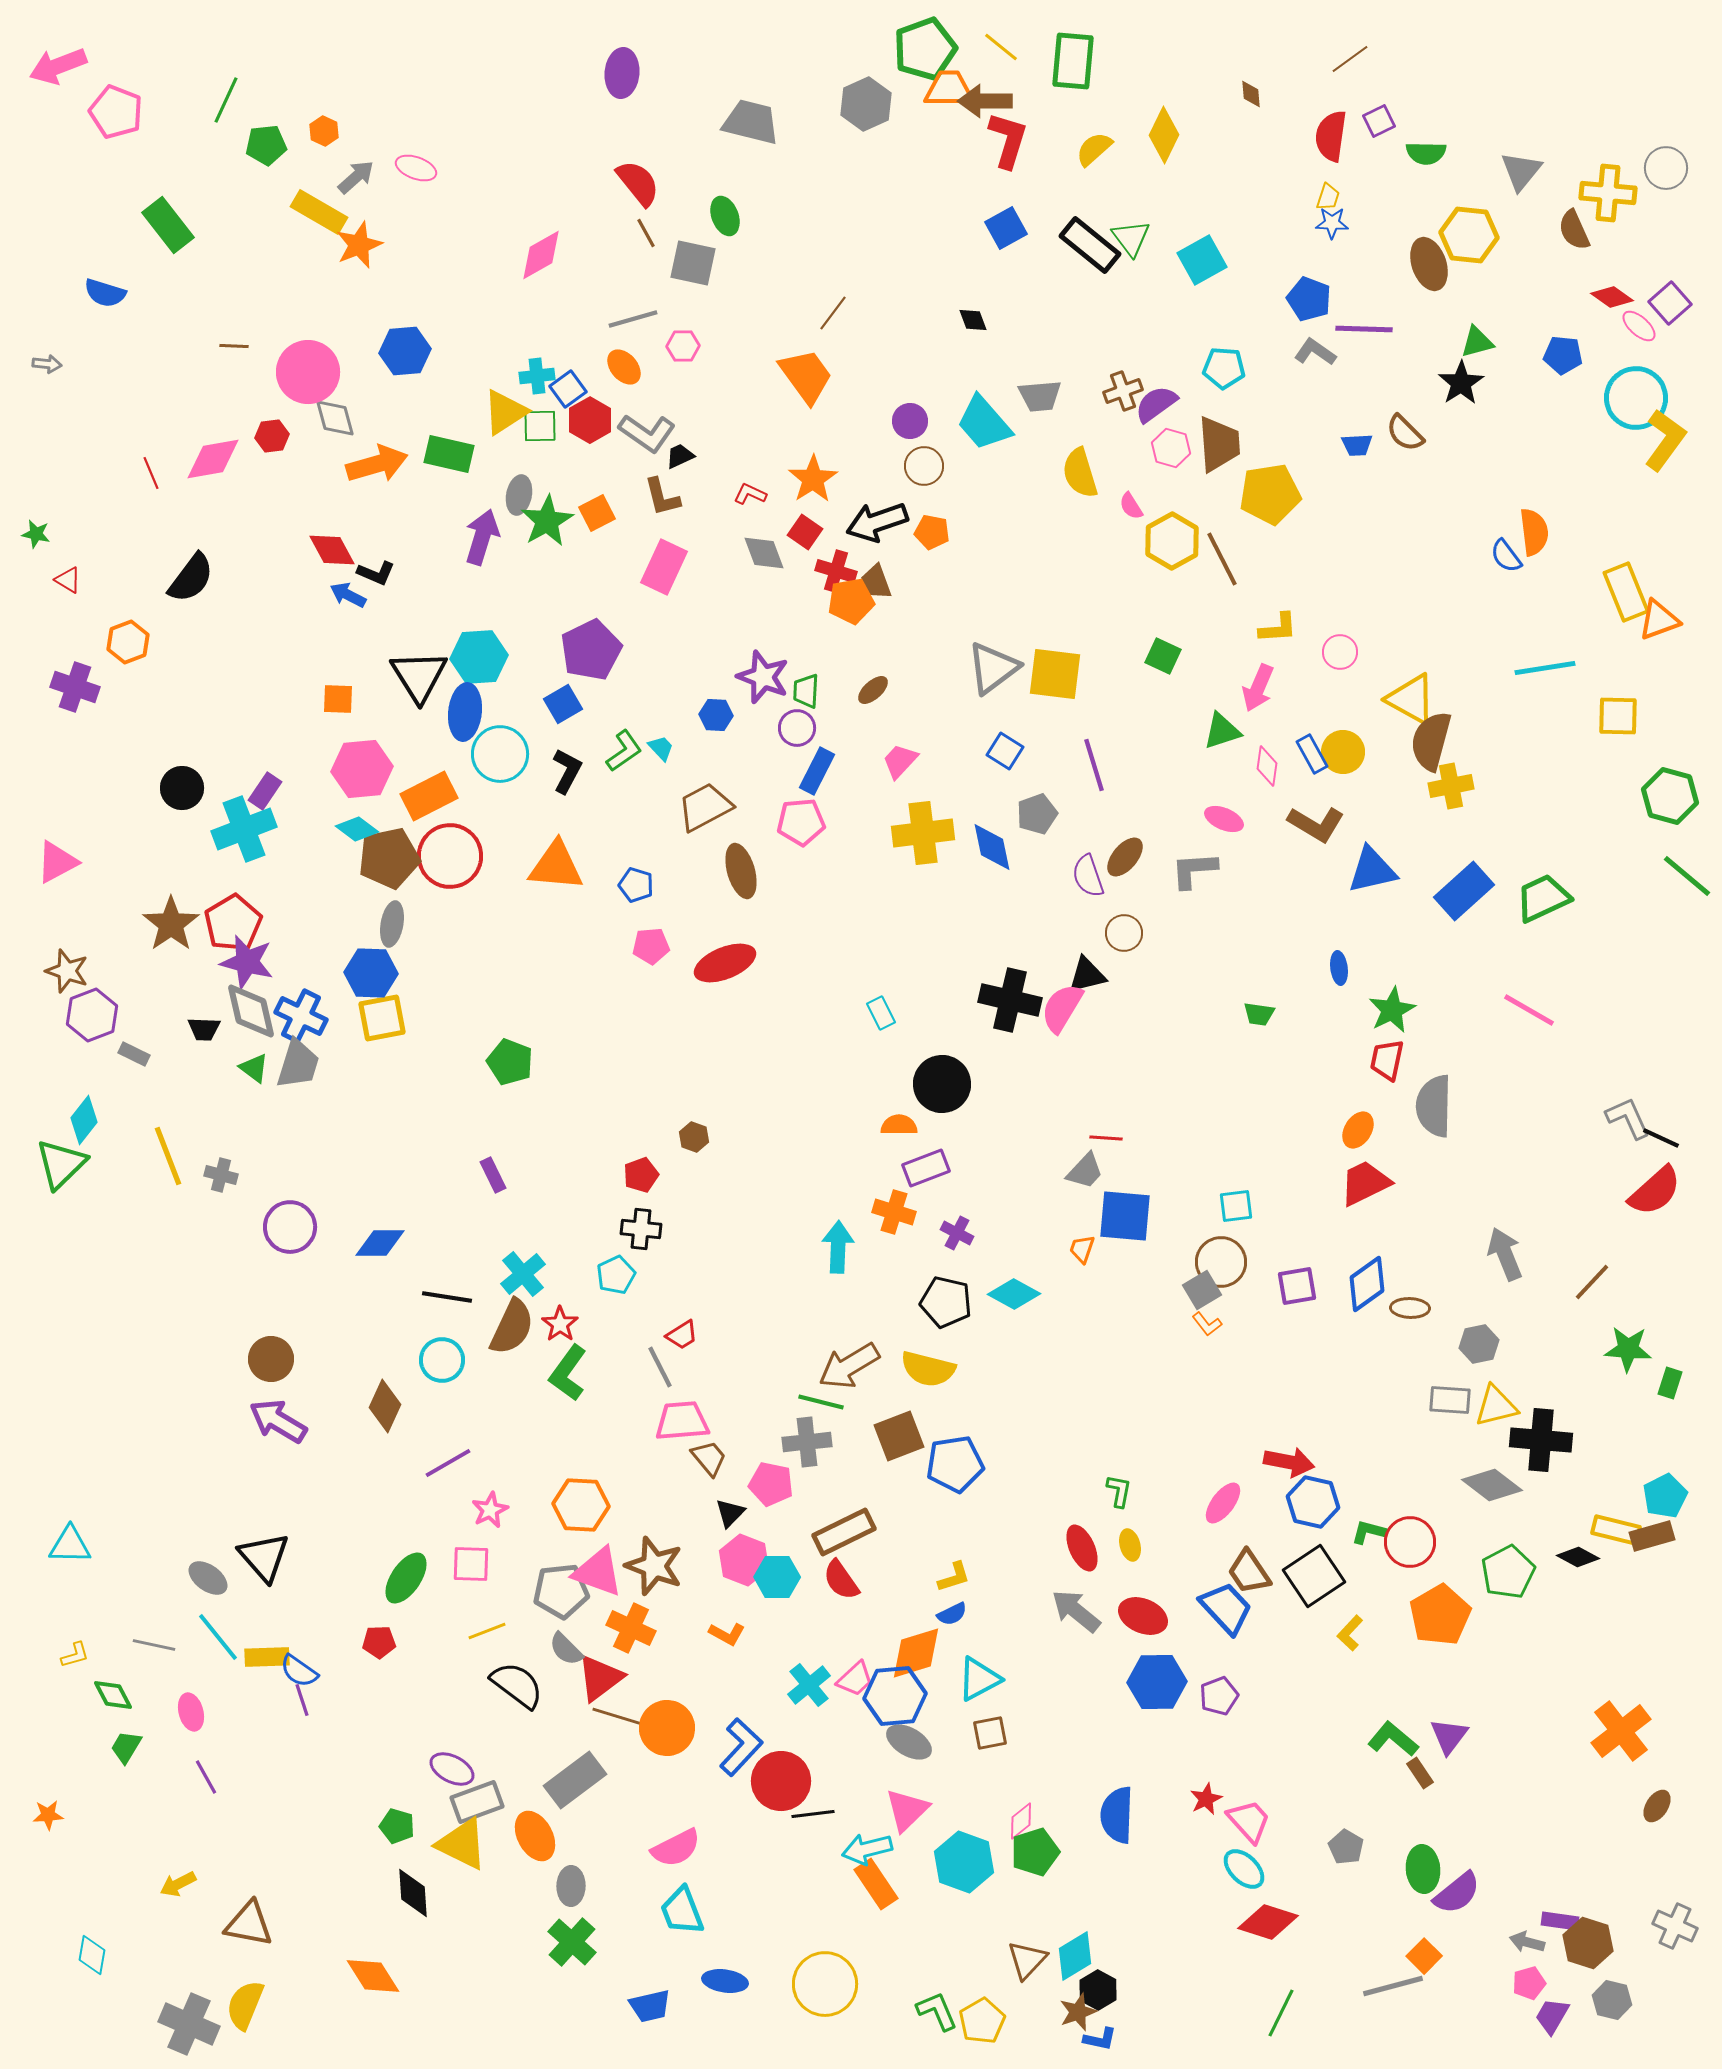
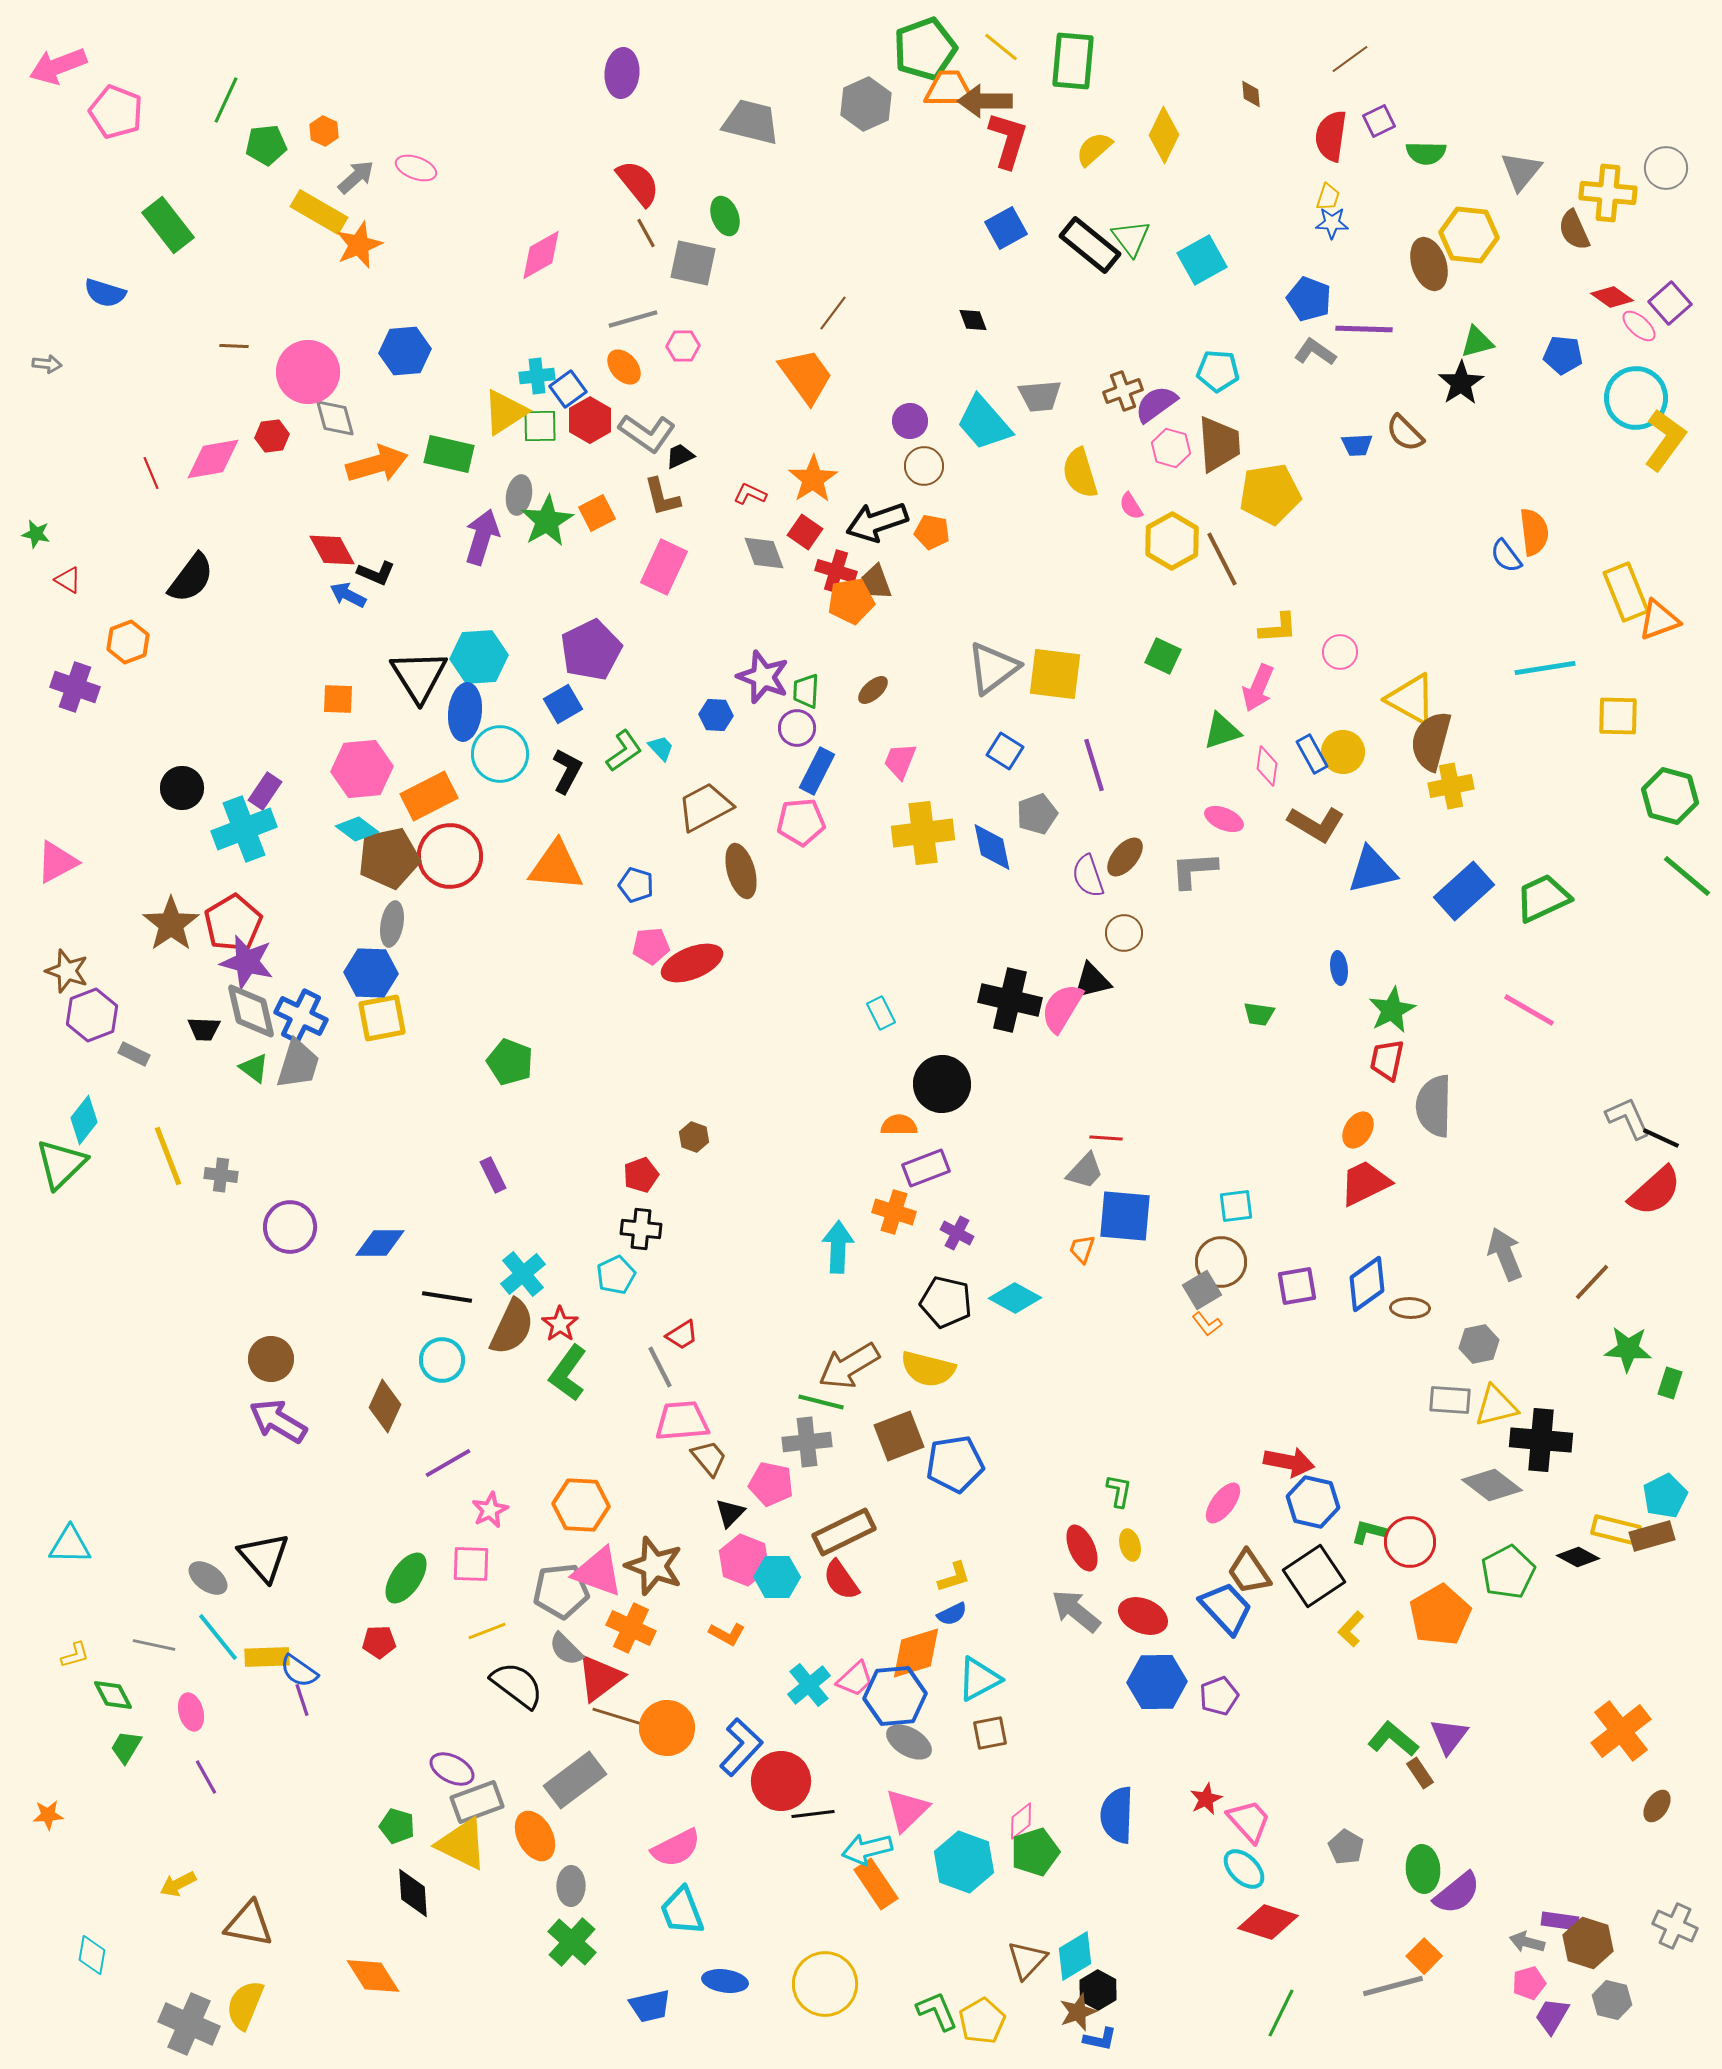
cyan pentagon at (1224, 368): moved 6 px left, 3 px down
pink trapezoid at (900, 761): rotated 21 degrees counterclockwise
red ellipse at (725, 963): moved 33 px left
black triangle at (1087, 975): moved 5 px right, 6 px down
gray cross at (221, 1175): rotated 8 degrees counterclockwise
cyan diamond at (1014, 1294): moved 1 px right, 4 px down
yellow L-shape at (1350, 1633): moved 1 px right, 4 px up
